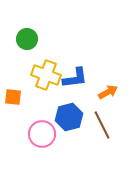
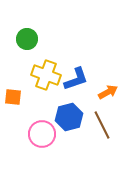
blue L-shape: moved 1 px right, 1 px down; rotated 12 degrees counterclockwise
